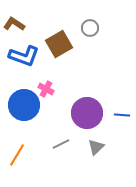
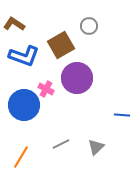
gray circle: moved 1 px left, 2 px up
brown square: moved 2 px right, 1 px down
purple circle: moved 10 px left, 35 px up
orange line: moved 4 px right, 2 px down
